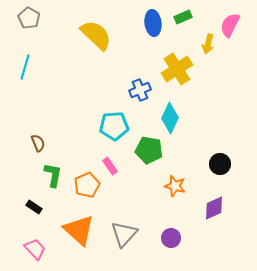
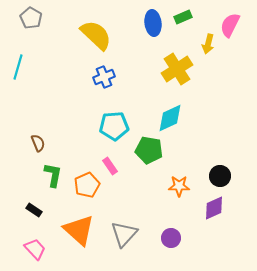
gray pentagon: moved 2 px right
cyan line: moved 7 px left
blue cross: moved 36 px left, 13 px up
cyan diamond: rotated 40 degrees clockwise
black circle: moved 12 px down
orange star: moved 4 px right; rotated 15 degrees counterclockwise
black rectangle: moved 3 px down
